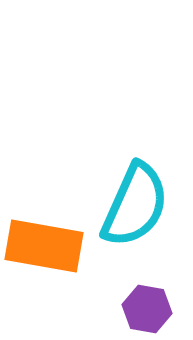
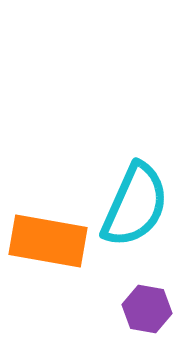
orange rectangle: moved 4 px right, 5 px up
